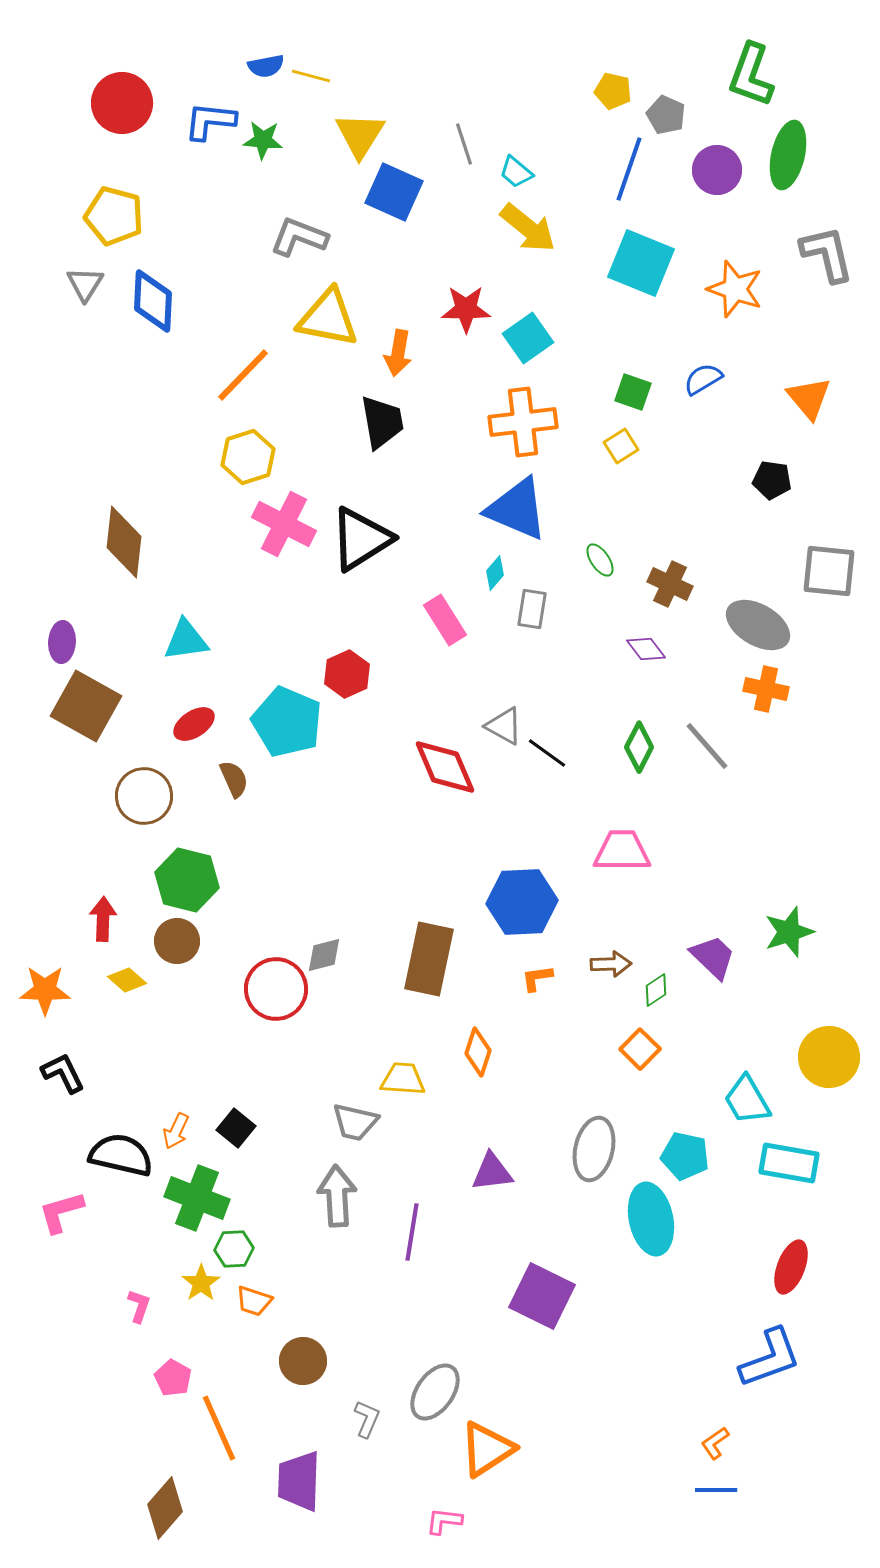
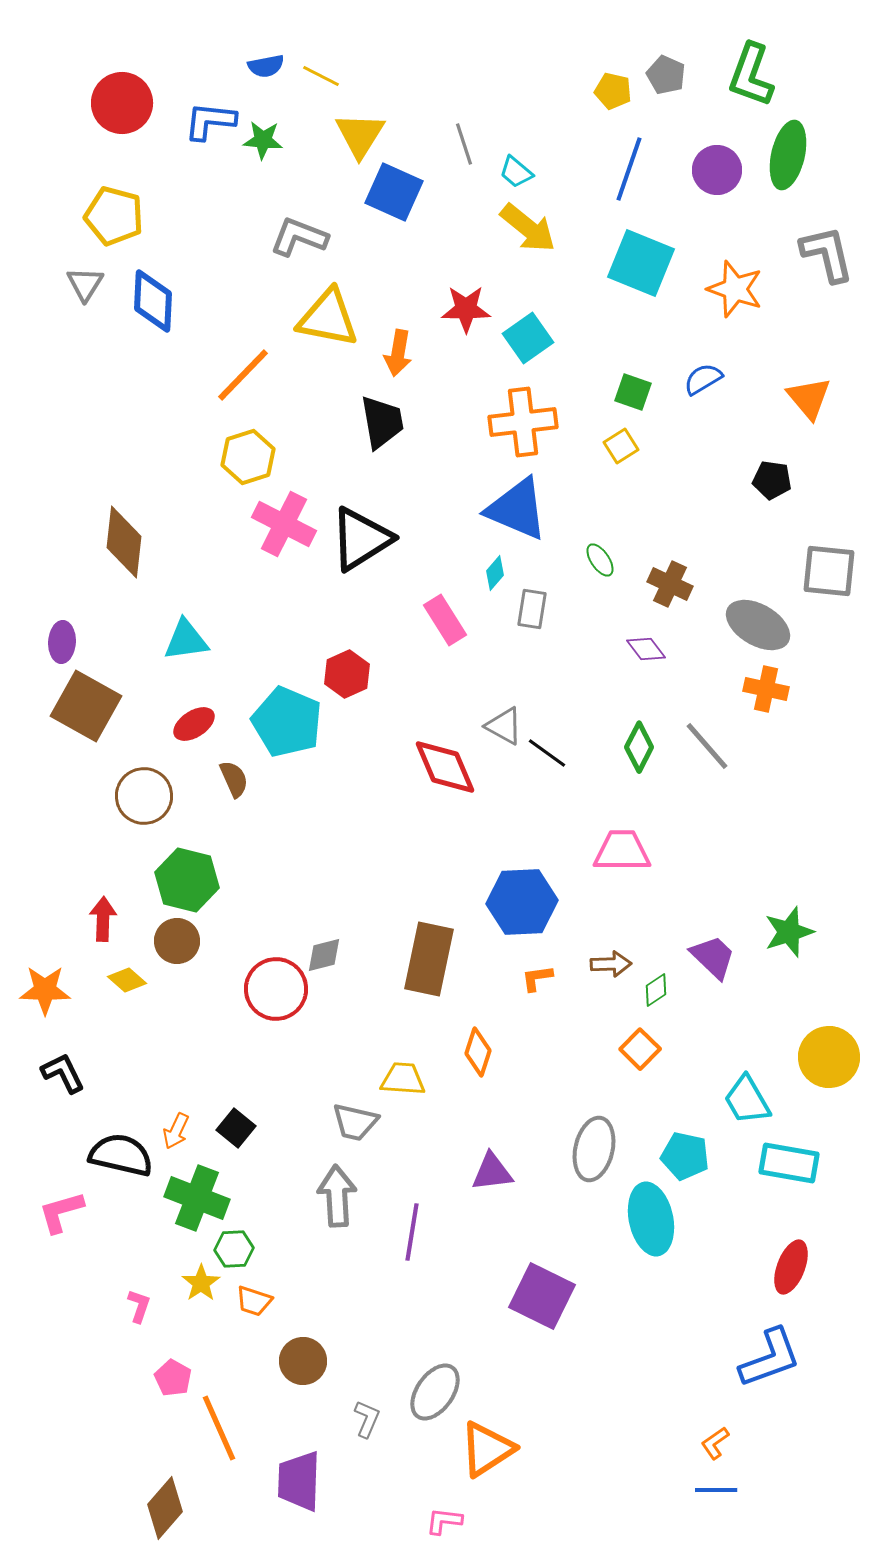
yellow line at (311, 76): moved 10 px right; rotated 12 degrees clockwise
gray pentagon at (666, 115): moved 40 px up
